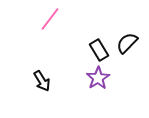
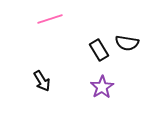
pink line: rotated 35 degrees clockwise
black semicircle: rotated 125 degrees counterclockwise
purple star: moved 4 px right, 9 px down
